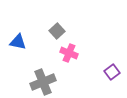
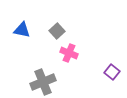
blue triangle: moved 4 px right, 12 px up
purple square: rotated 14 degrees counterclockwise
